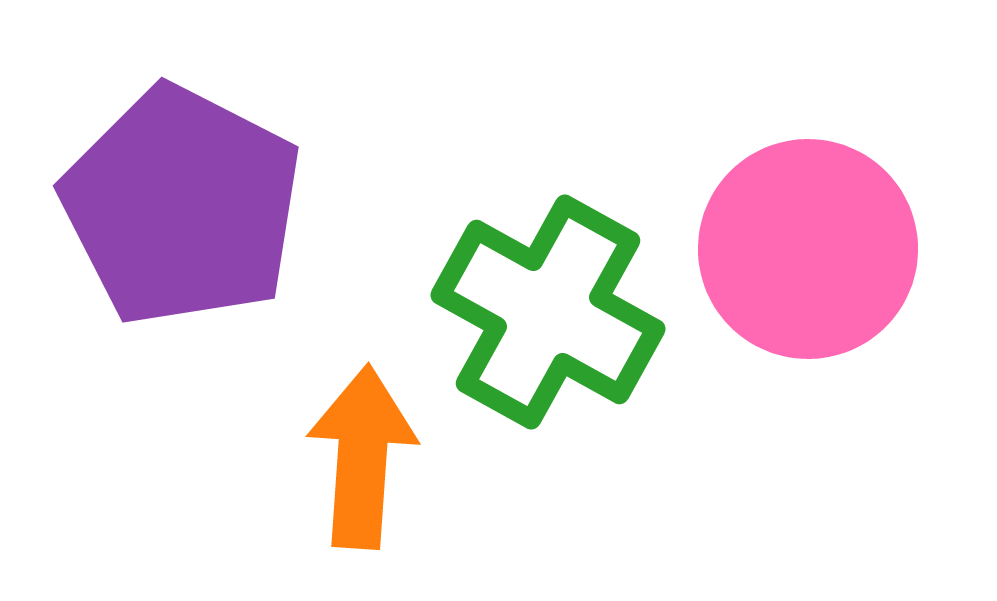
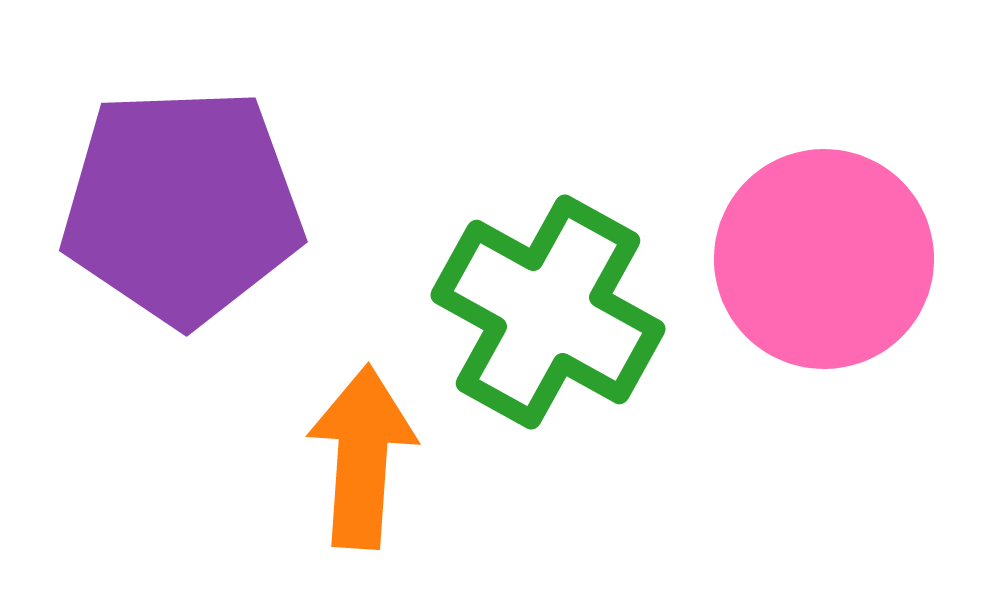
purple pentagon: rotated 29 degrees counterclockwise
pink circle: moved 16 px right, 10 px down
